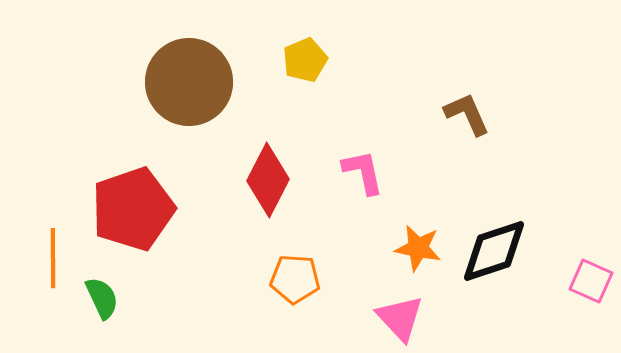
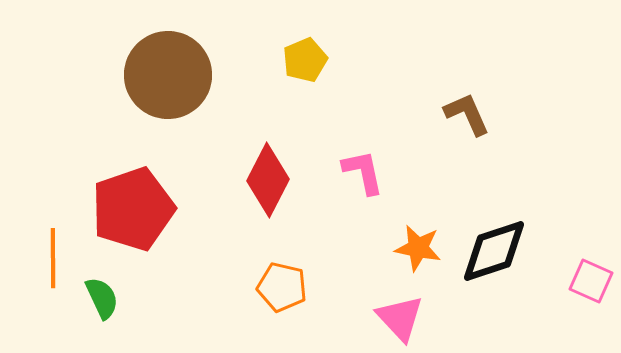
brown circle: moved 21 px left, 7 px up
orange pentagon: moved 13 px left, 8 px down; rotated 9 degrees clockwise
